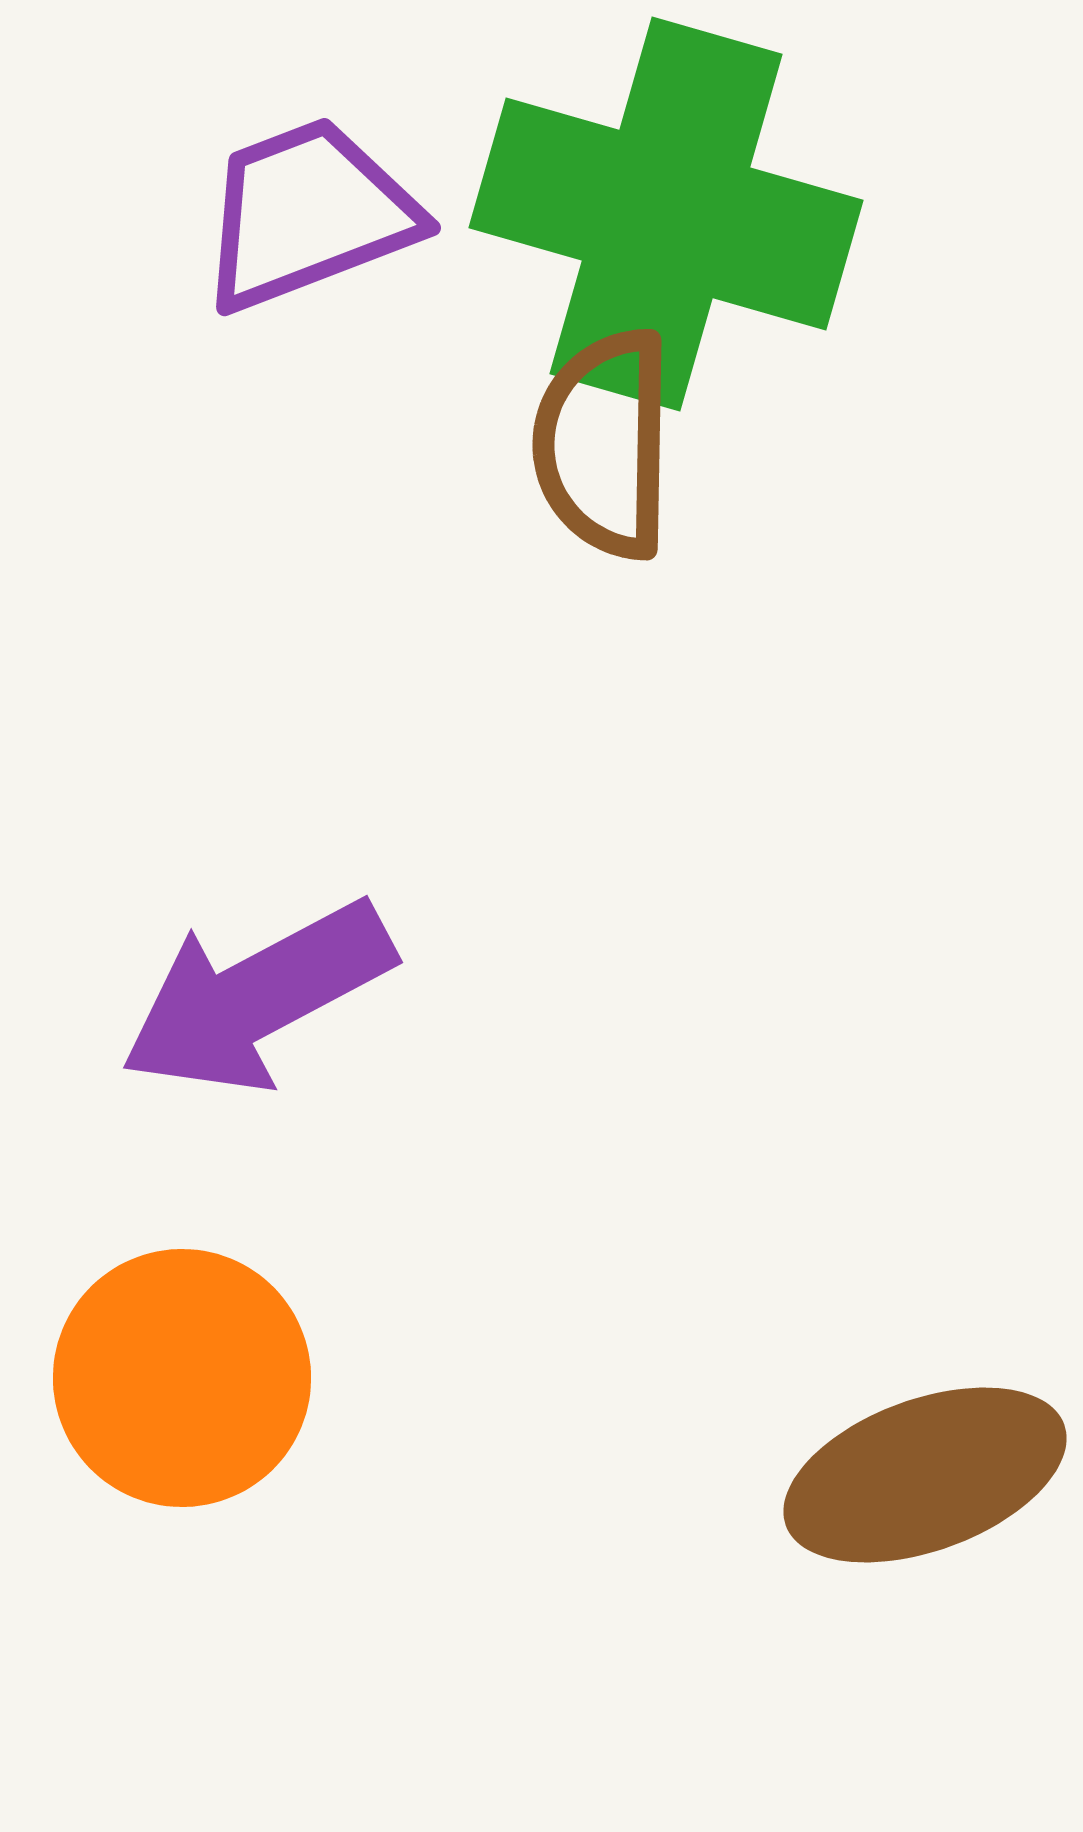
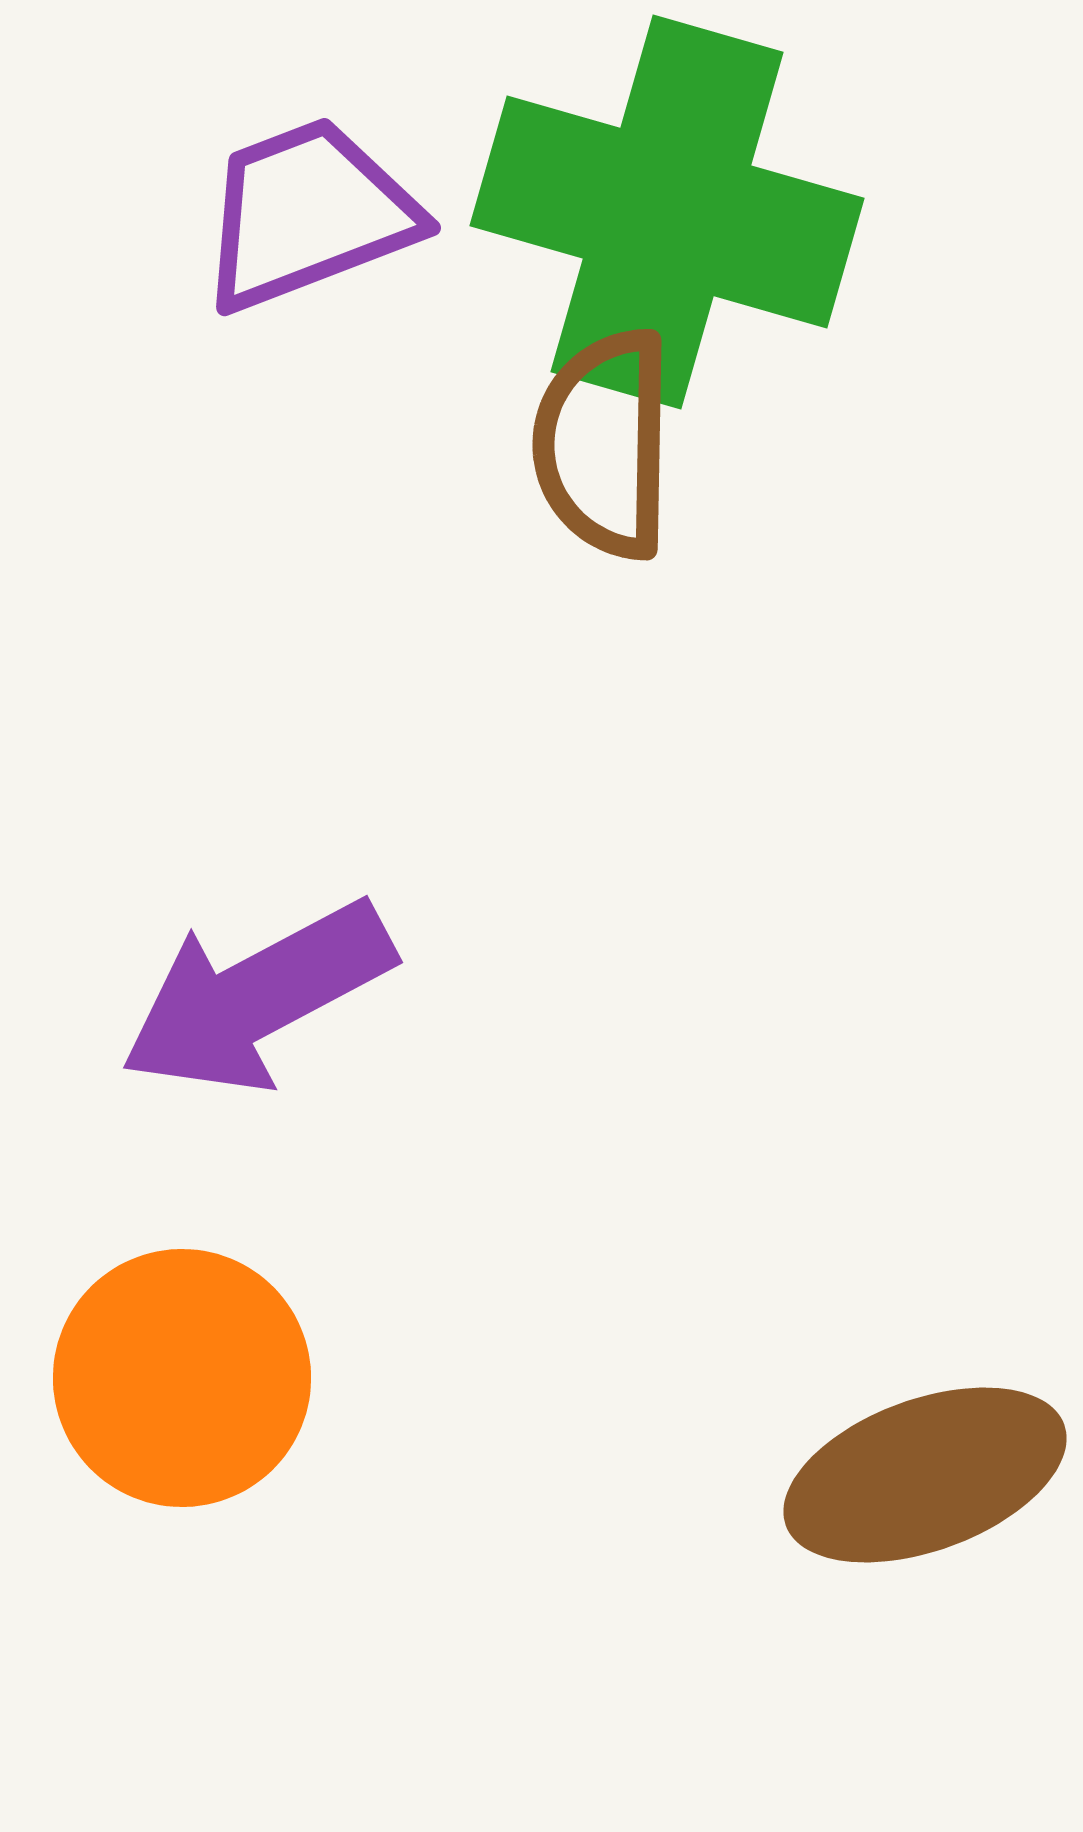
green cross: moved 1 px right, 2 px up
